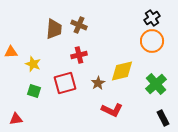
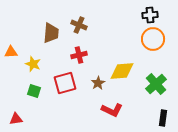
black cross: moved 2 px left, 3 px up; rotated 28 degrees clockwise
brown trapezoid: moved 3 px left, 4 px down
orange circle: moved 1 px right, 2 px up
yellow diamond: rotated 10 degrees clockwise
black rectangle: rotated 35 degrees clockwise
